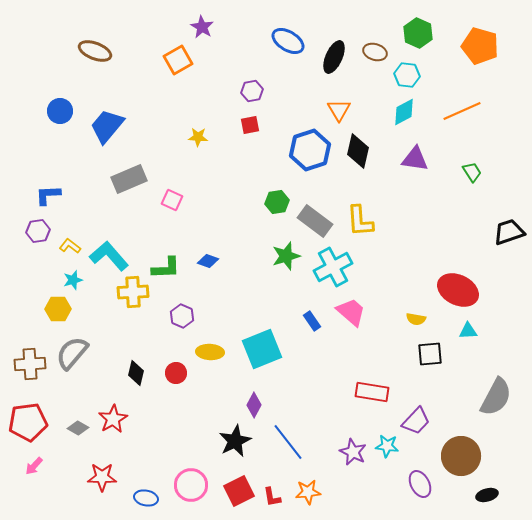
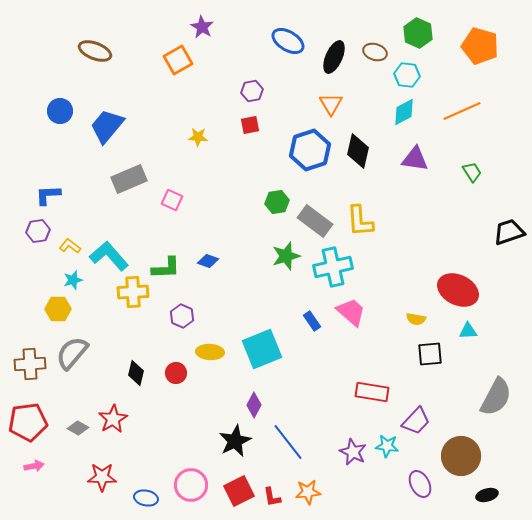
orange triangle at (339, 110): moved 8 px left, 6 px up
cyan cross at (333, 267): rotated 15 degrees clockwise
pink arrow at (34, 466): rotated 144 degrees counterclockwise
